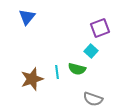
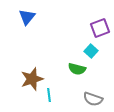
cyan line: moved 8 px left, 23 px down
